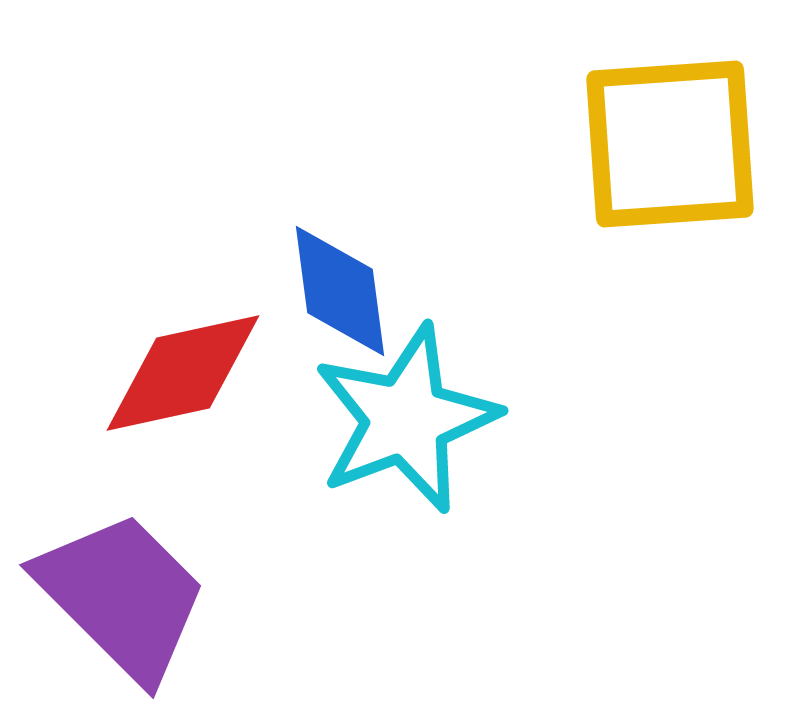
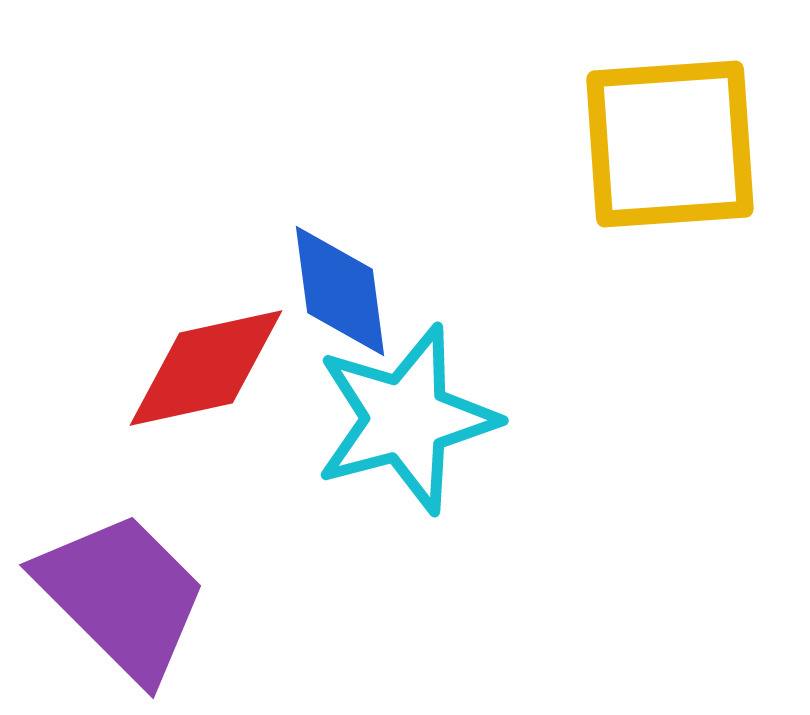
red diamond: moved 23 px right, 5 px up
cyan star: rotated 6 degrees clockwise
